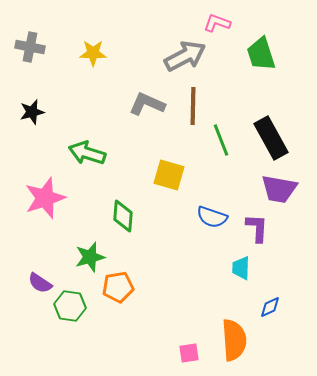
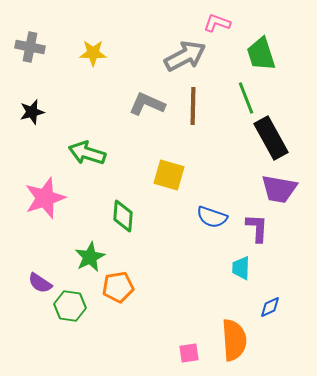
green line: moved 25 px right, 42 px up
green star: rotated 12 degrees counterclockwise
